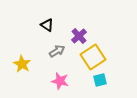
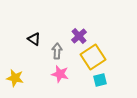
black triangle: moved 13 px left, 14 px down
gray arrow: rotated 56 degrees counterclockwise
yellow star: moved 7 px left, 14 px down; rotated 18 degrees counterclockwise
pink star: moved 7 px up
